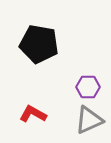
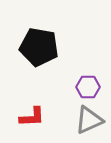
black pentagon: moved 3 px down
red L-shape: moved 1 px left, 3 px down; rotated 148 degrees clockwise
